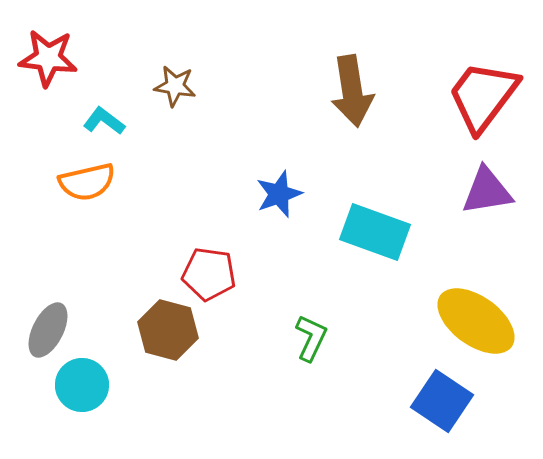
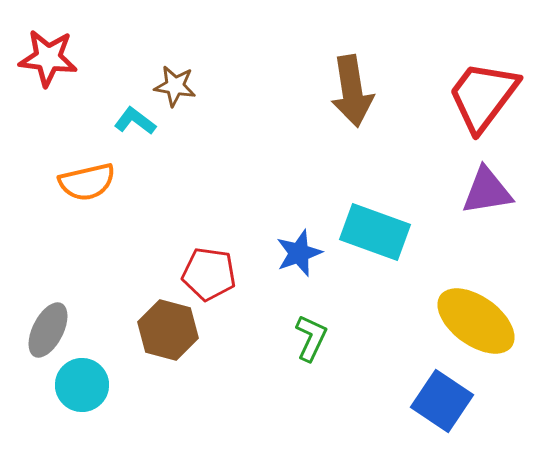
cyan L-shape: moved 31 px right
blue star: moved 20 px right, 59 px down
